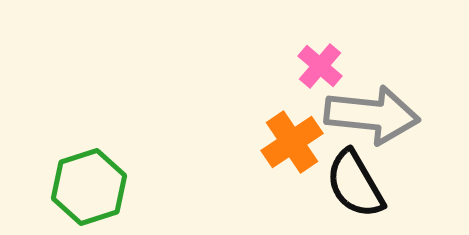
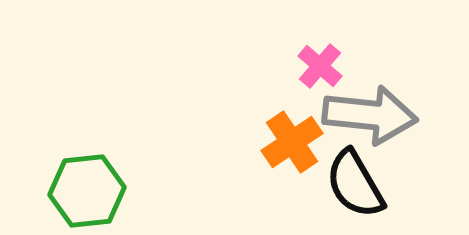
gray arrow: moved 2 px left
green hexagon: moved 2 px left, 4 px down; rotated 12 degrees clockwise
